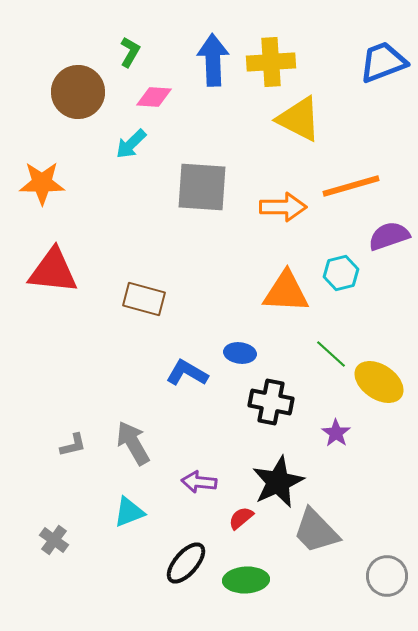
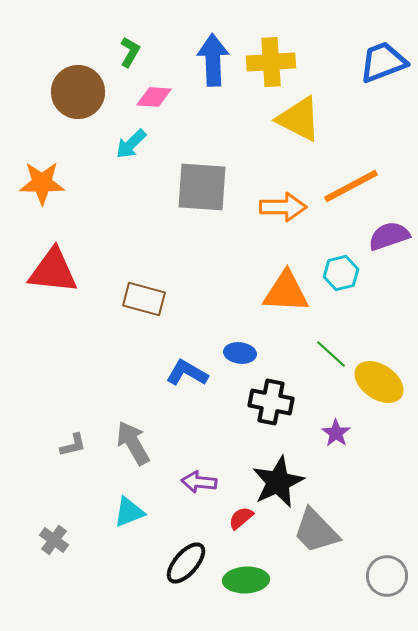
orange line: rotated 12 degrees counterclockwise
